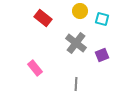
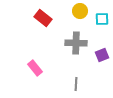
cyan square: rotated 16 degrees counterclockwise
gray cross: rotated 35 degrees counterclockwise
